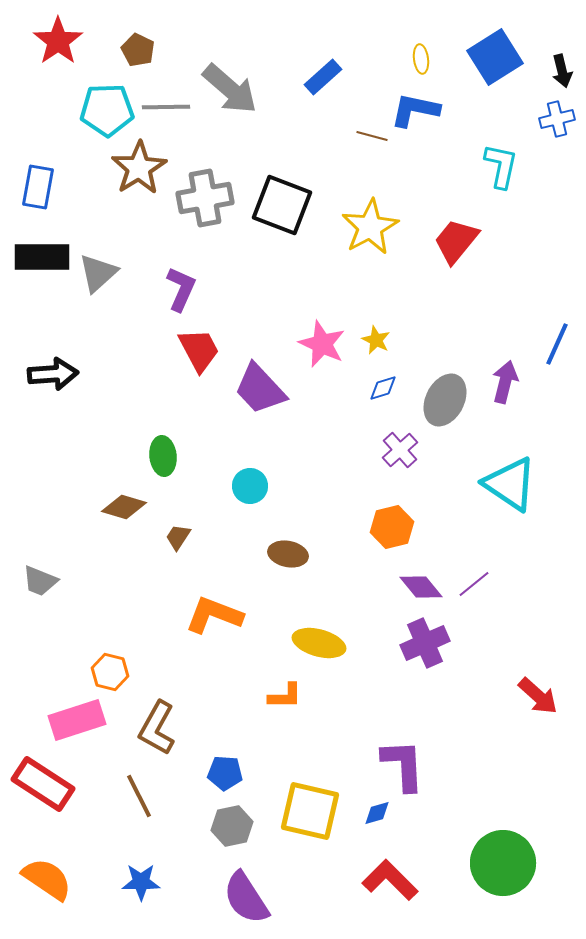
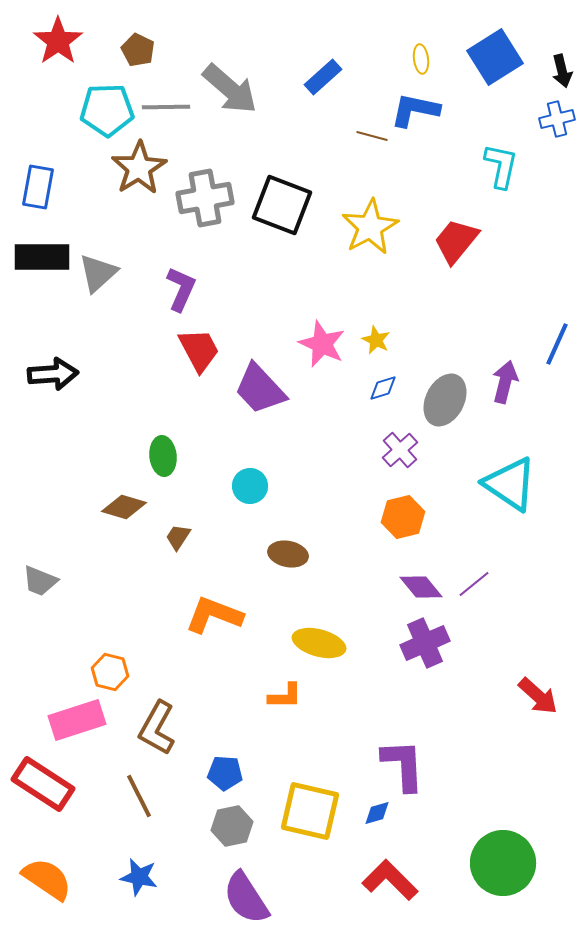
orange hexagon at (392, 527): moved 11 px right, 10 px up
blue star at (141, 882): moved 2 px left, 5 px up; rotated 12 degrees clockwise
